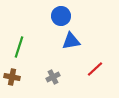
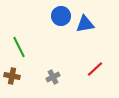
blue triangle: moved 14 px right, 17 px up
green line: rotated 45 degrees counterclockwise
brown cross: moved 1 px up
